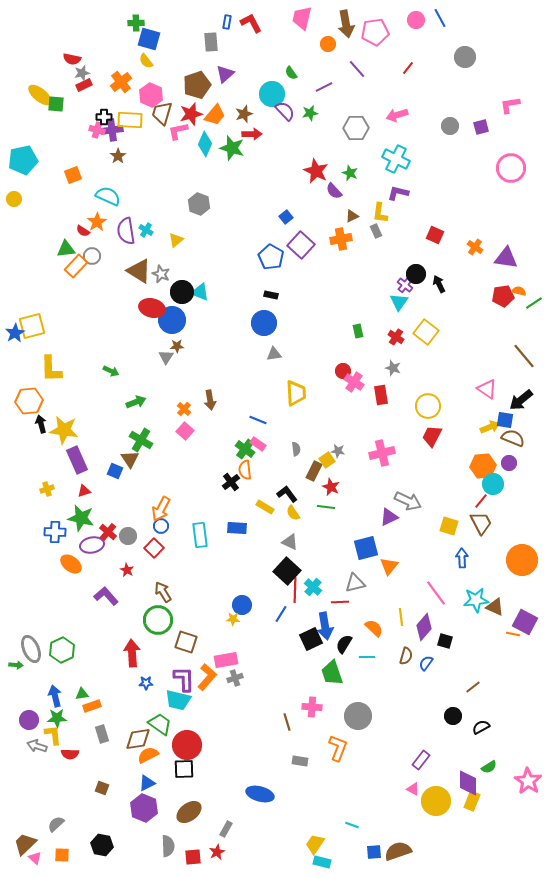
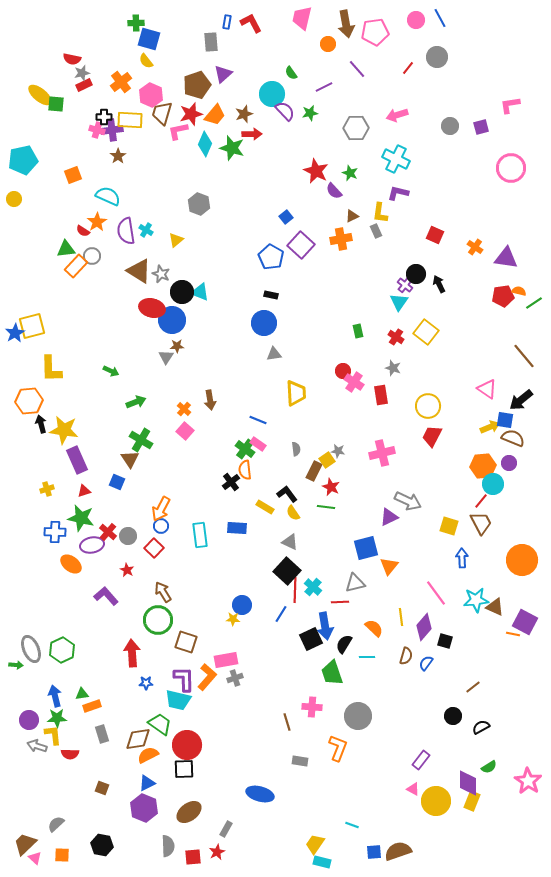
gray circle at (465, 57): moved 28 px left
purple triangle at (225, 74): moved 2 px left
blue square at (115, 471): moved 2 px right, 11 px down
